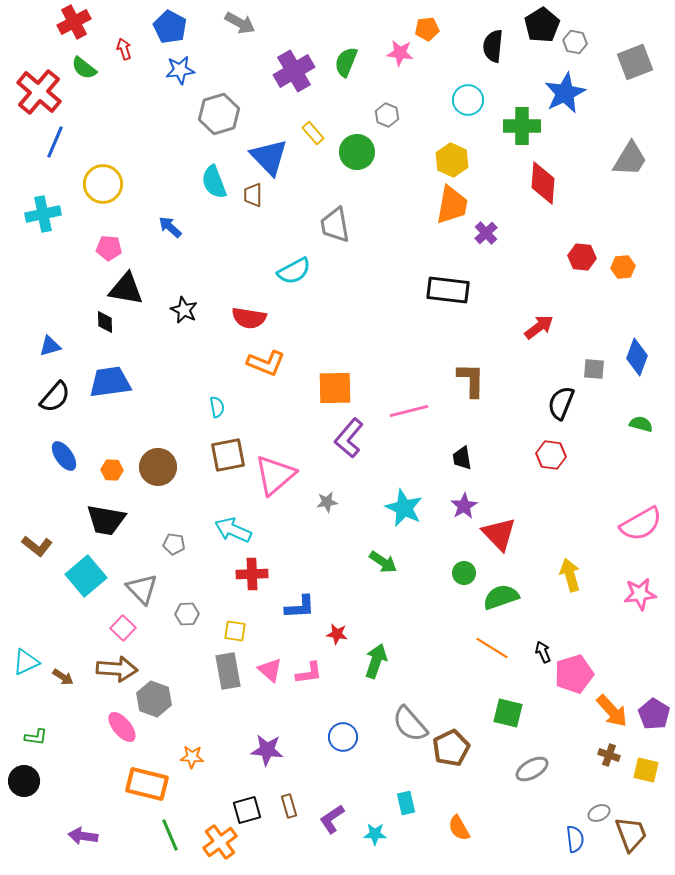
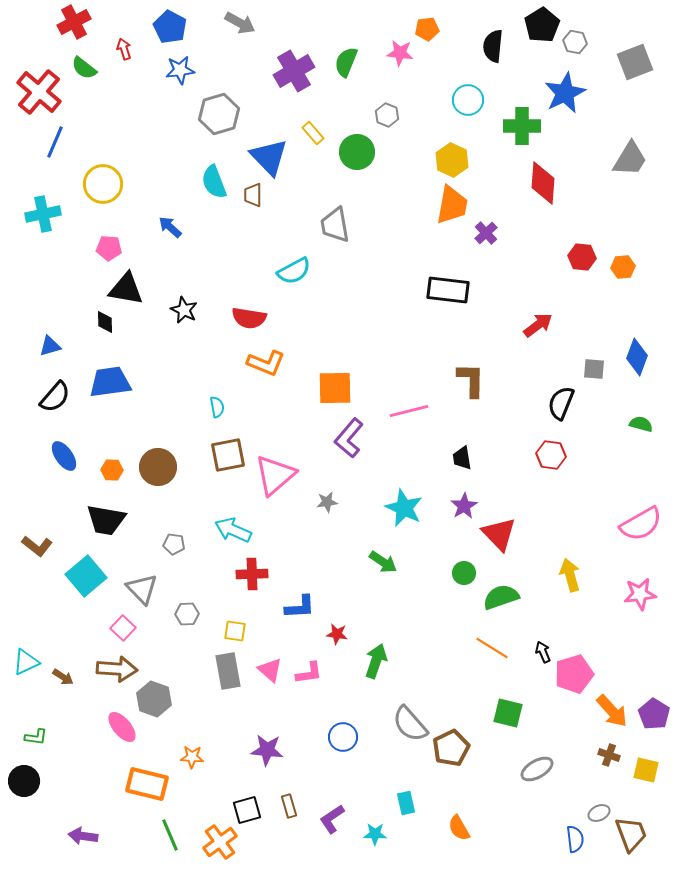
red arrow at (539, 327): moved 1 px left, 2 px up
gray ellipse at (532, 769): moved 5 px right
